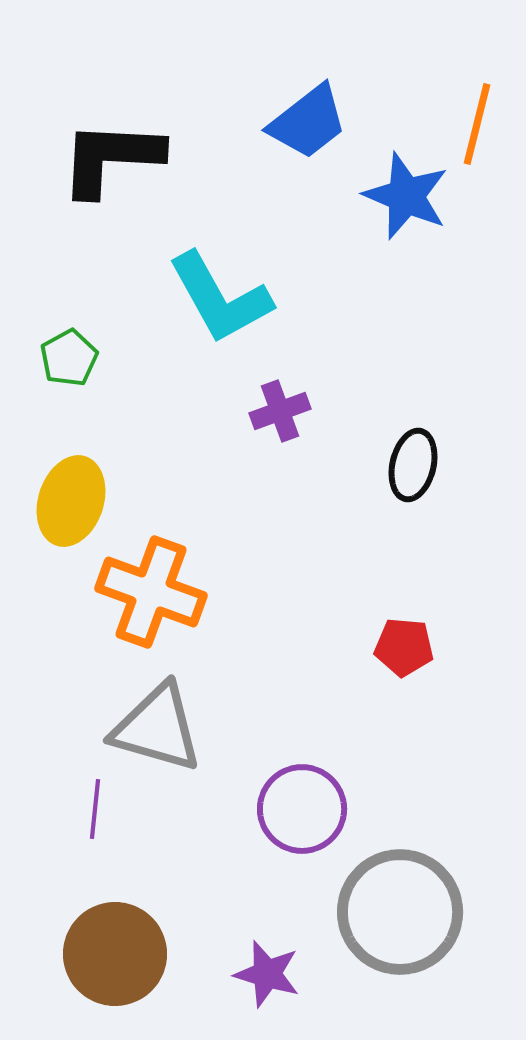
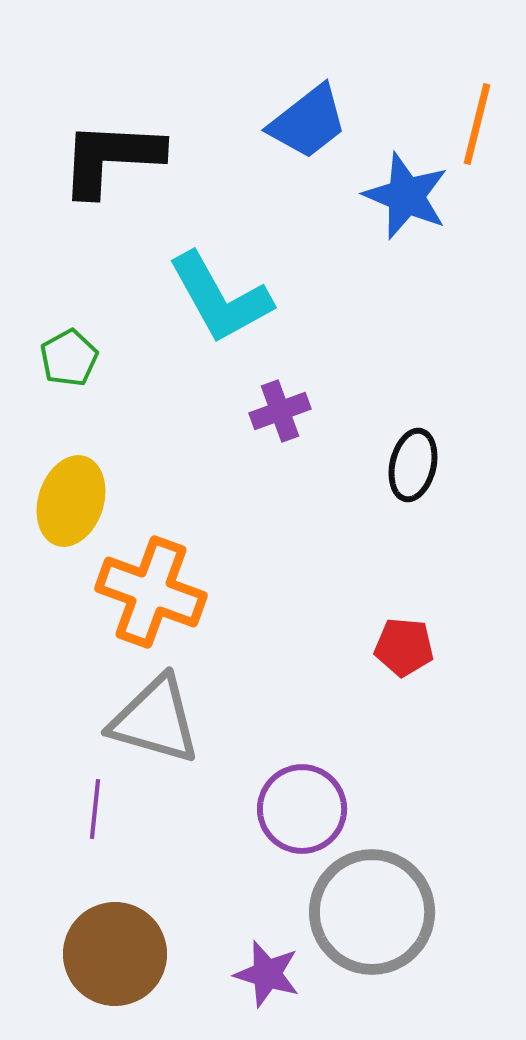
gray triangle: moved 2 px left, 8 px up
gray circle: moved 28 px left
